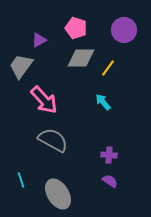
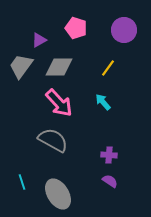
gray diamond: moved 22 px left, 9 px down
pink arrow: moved 15 px right, 3 px down
cyan line: moved 1 px right, 2 px down
